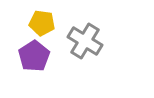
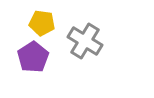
purple pentagon: moved 1 px left, 1 px down
